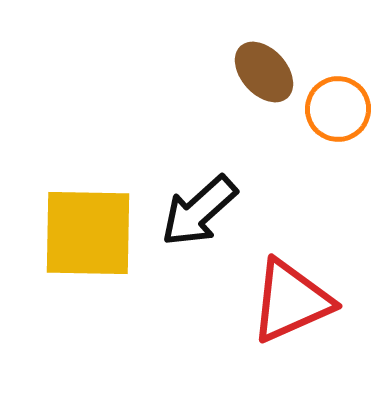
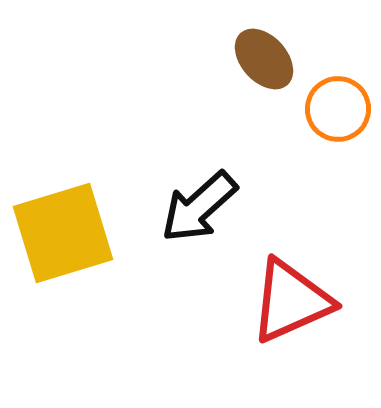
brown ellipse: moved 13 px up
black arrow: moved 4 px up
yellow square: moved 25 px left; rotated 18 degrees counterclockwise
